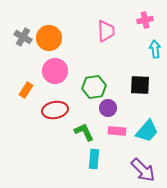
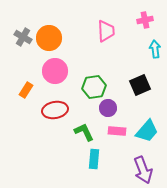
black square: rotated 25 degrees counterclockwise
purple arrow: rotated 24 degrees clockwise
